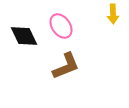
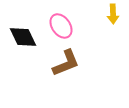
black diamond: moved 1 px left, 1 px down
brown L-shape: moved 3 px up
